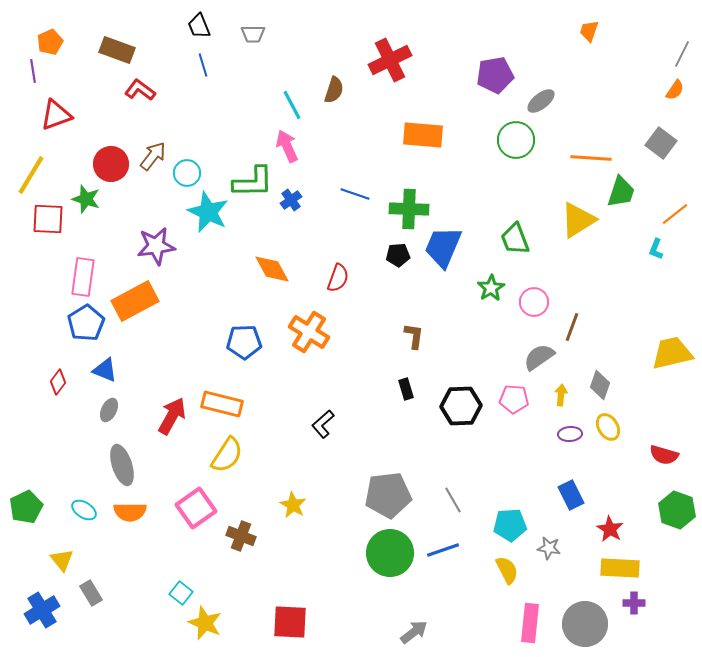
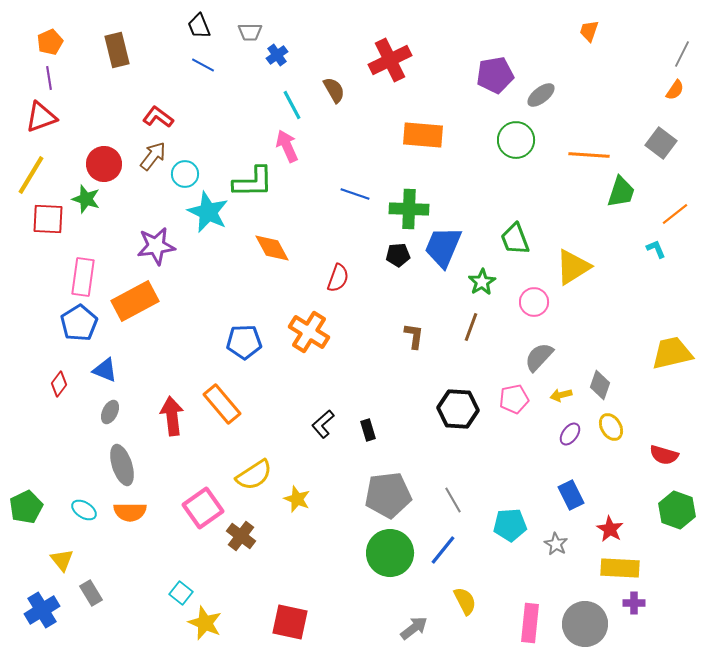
gray trapezoid at (253, 34): moved 3 px left, 2 px up
brown rectangle at (117, 50): rotated 56 degrees clockwise
blue line at (203, 65): rotated 45 degrees counterclockwise
purple line at (33, 71): moved 16 px right, 7 px down
red L-shape at (140, 90): moved 18 px right, 27 px down
brown semicircle at (334, 90): rotated 48 degrees counterclockwise
gray ellipse at (541, 101): moved 6 px up
red triangle at (56, 115): moved 15 px left, 2 px down
orange line at (591, 158): moved 2 px left, 3 px up
red circle at (111, 164): moved 7 px left
cyan circle at (187, 173): moved 2 px left, 1 px down
blue cross at (291, 200): moved 14 px left, 145 px up
yellow triangle at (578, 220): moved 5 px left, 47 px down
cyan L-shape at (656, 249): rotated 135 degrees clockwise
orange diamond at (272, 269): moved 21 px up
green star at (491, 288): moved 9 px left, 6 px up
blue pentagon at (86, 323): moved 7 px left
brown line at (572, 327): moved 101 px left
gray semicircle at (539, 357): rotated 12 degrees counterclockwise
red diamond at (58, 382): moved 1 px right, 2 px down
black rectangle at (406, 389): moved 38 px left, 41 px down
yellow arrow at (561, 395): rotated 110 degrees counterclockwise
pink pentagon at (514, 399): rotated 16 degrees counterclockwise
orange rectangle at (222, 404): rotated 36 degrees clockwise
black hexagon at (461, 406): moved 3 px left, 3 px down; rotated 6 degrees clockwise
gray ellipse at (109, 410): moved 1 px right, 2 px down
red arrow at (172, 416): rotated 36 degrees counterclockwise
yellow ellipse at (608, 427): moved 3 px right
purple ellipse at (570, 434): rotated 50 degrees counterclockwise
yellow semicircle at (227, 455): moved 27 px right, 20 px down; rotated 24 degrees clockwise
yellow star at (293, 505): moved 4 px right, 6 px up; rotated 8 degrees counterclockwise
pink square at (196, 508): moved 7 px right
brown cross at (241, 536): rotated 16 degrees clockwise
gray star at (549, 548): moved 7 px right, 4 px up; rotated 20 degrees clockwise
blue line at (443, 550): rotated 32 degrees counterclockwise
yellow semicircle at (507, 570): moved 42 px left, 31 px down
red square at (290, 622): rotated 9 degrees clockwise
gray arrow at (414, 632): moved 4 px up
